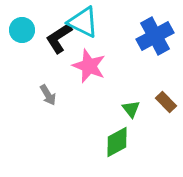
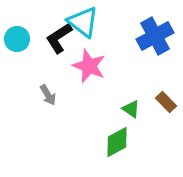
cyan triangle: rotated 12 degrees clockwise
cyan circle: moved 5 px left, 9 px down
green triangle: rotated 18 degrees counterclockwise
